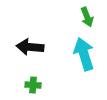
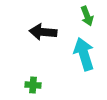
green arrow: moved 1 px up
black arrow: moved 13 px right, 15 px up
